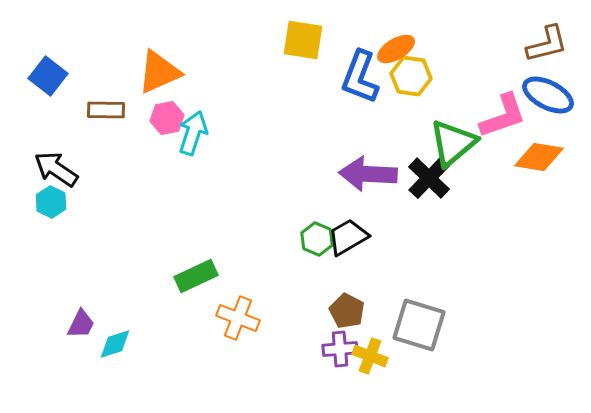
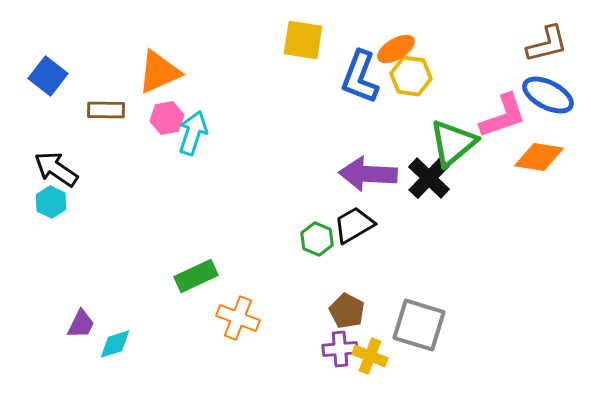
black trapezoid: moved 6 px right, 12 px up
